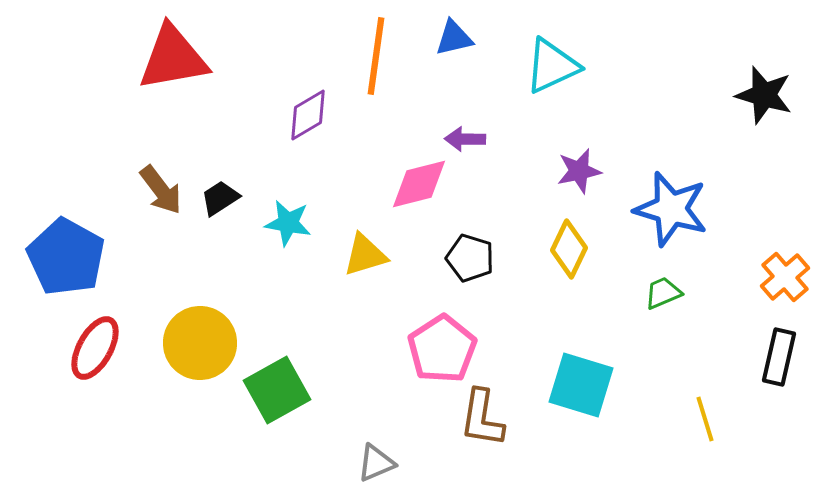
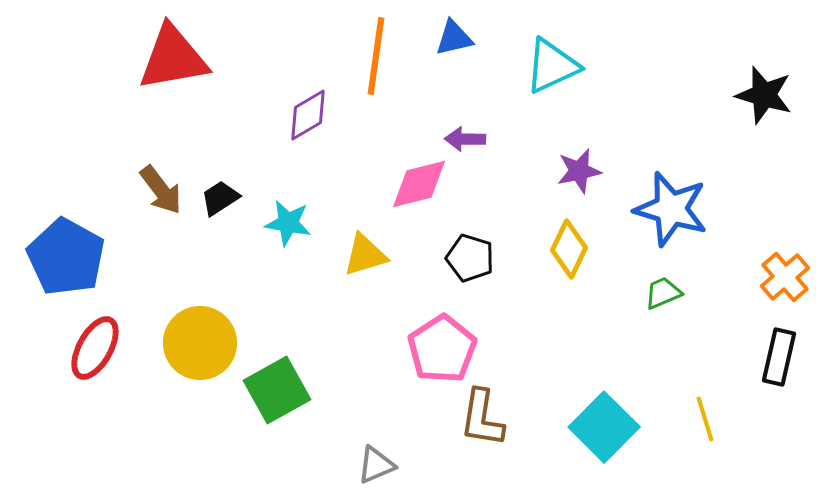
cyan square: moved 23 px right, 42 px down; rotated 28 degrees clockwise
gray triangle: moved 2 px down
